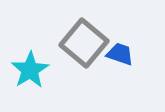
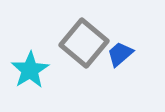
blue trapezoid: rotated 60 degrees counterclockwise
